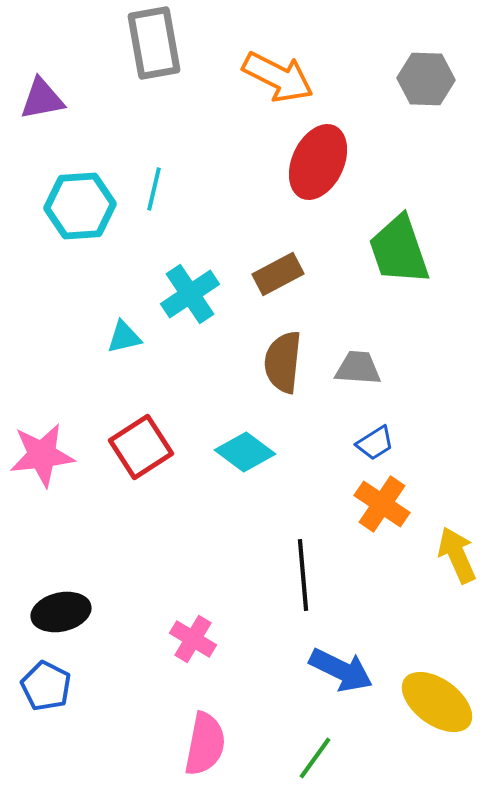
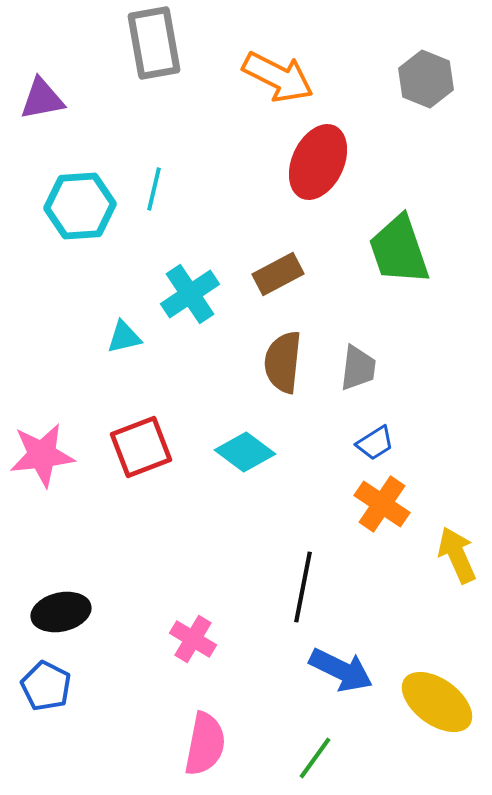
gray hexagon: rotated 20 degrees clockwise
gray trapezoid: rotated 93 degrees clockwise
red square: rotated 12 degrees clockwise
black line: moved 12 px down; rotated 16 degrees clockwise
